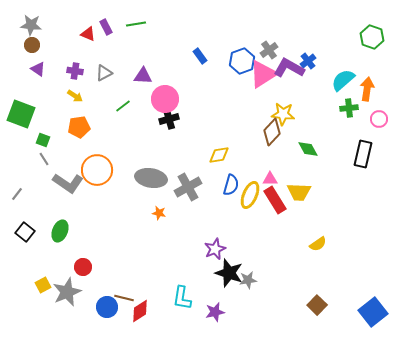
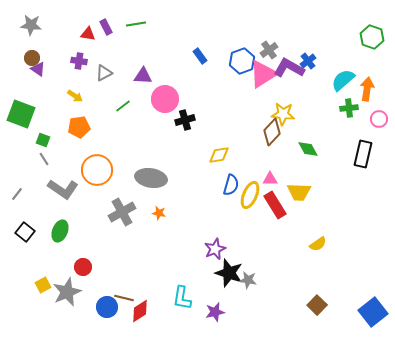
red triangle at (88, 34): rotated 14 degrees counterclockwise
brown circle at (32, 45): moved 13 px down
purple cross at (75, 71): moved 4 px right, 10 px up
black cross at (169, 119): moved 16 px right, 1 px down
gray L-shape at (68, 183): moved 5 px left, 6 px down
gray cross at (188, 187): moved 66 px left, 25 px down
red rectangle at (275, 200): moved 5 px down
gray star at (248, 280): rotated 18 degrees clockwise
